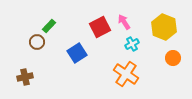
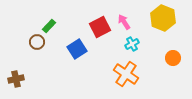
yellow hexagon: moved 1 px left, 9 px up
blue square: moved 4 px up
brown cross: moved 9 px left, 2 px down
